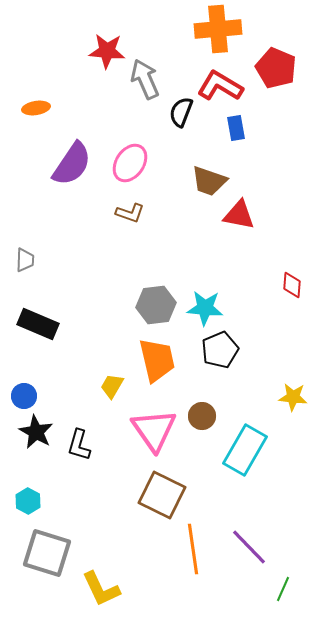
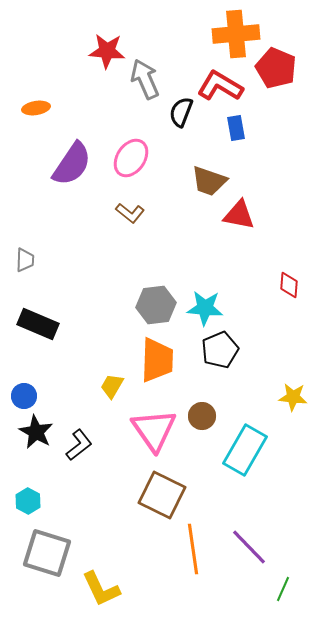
orange cross: moved 18 px right, 5 px down
pink ellipse: moved 1 px right, 5 px up
brown L-shape: rotated 20 degrees clockwise
red diamond: moved 3 px left
orange trapezoid: rotated 15 degrees clockwise
black L-shape: rotated 144 degrees counterclockwise
